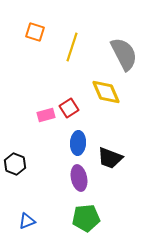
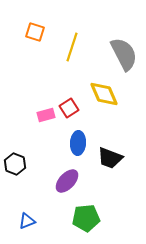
yellow diamond: moved 2 px left, 2 px down
purple ellipse: moved 12 px left, 3 px down; rotated 55 degrees clockwise
